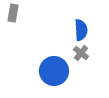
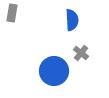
gray rectangle: moved 1 px left
blue semicircle: moved 9 px left, 10 px up
